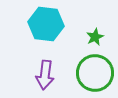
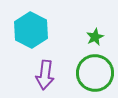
cyan hexagon: moved 15 px left, 6 px down; rotated 20 degrees clockwise
